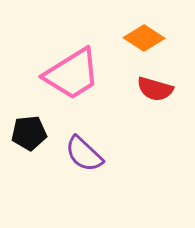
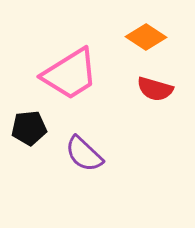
orange diamond: moved 2 px right, 1 px up
pink trapezoid: moved 2 px left
black pentagon: moved 5 px up
